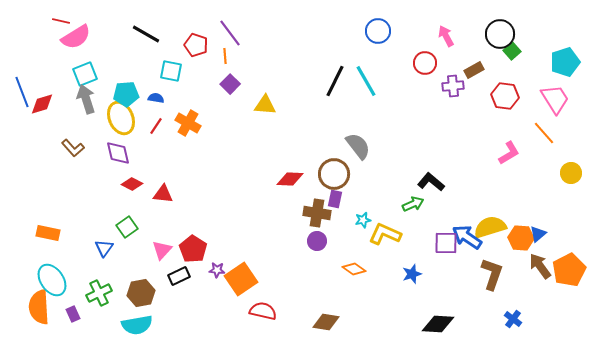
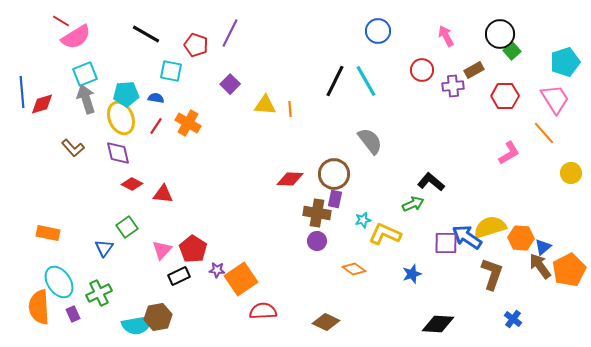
red line at (61, 21): rotated 18 degrees clockwise
purple line at (230, 33): rotated 64 degrees clockwise
orange line at (225, 56): moved 65 px right, 53 px down
red circle at (425, 63): moved 3 px left, 7 px down
blue line at (22, 92): rotated 16 degrees clockwise
red hexagon at (505, 96): rotated 8 degrees counterclockwise
gray semicircle at (358, 146): moved 12 px right, 5 px up
blue triangle at (538, 234): moved 5 px right, 13 px down
cyan ellipse at (52, 280): moved 7 px right, 2 px down
brown hexagon at (141, 293): moved 17 px right, 24 px down
red semicircle at (263, 311): rotated 16 degrees counterclockwise
brown diamond at (326, 322): rotated 16 degrees clockwise
